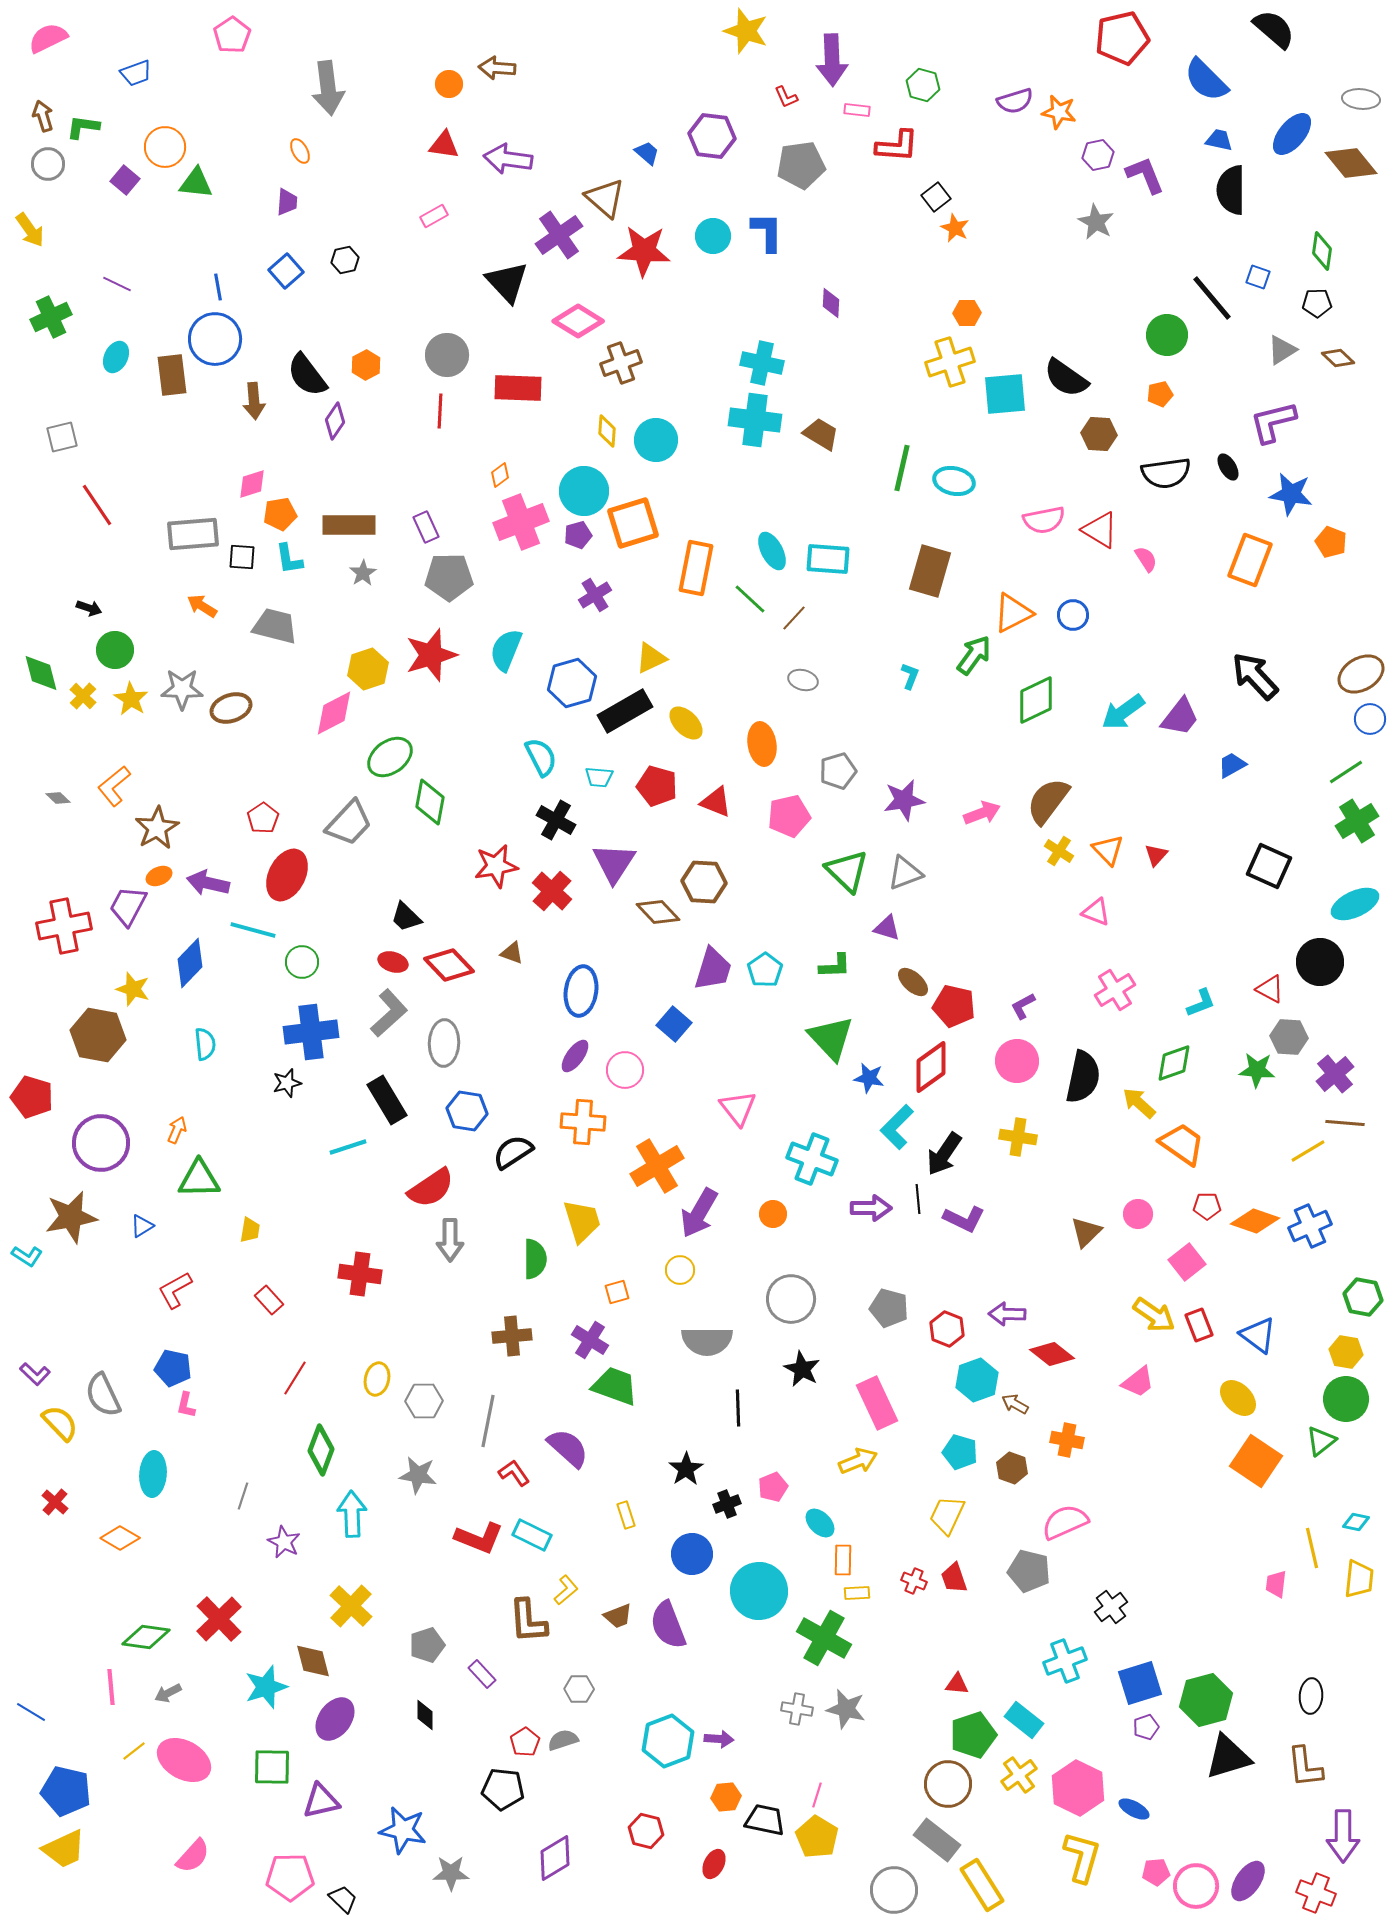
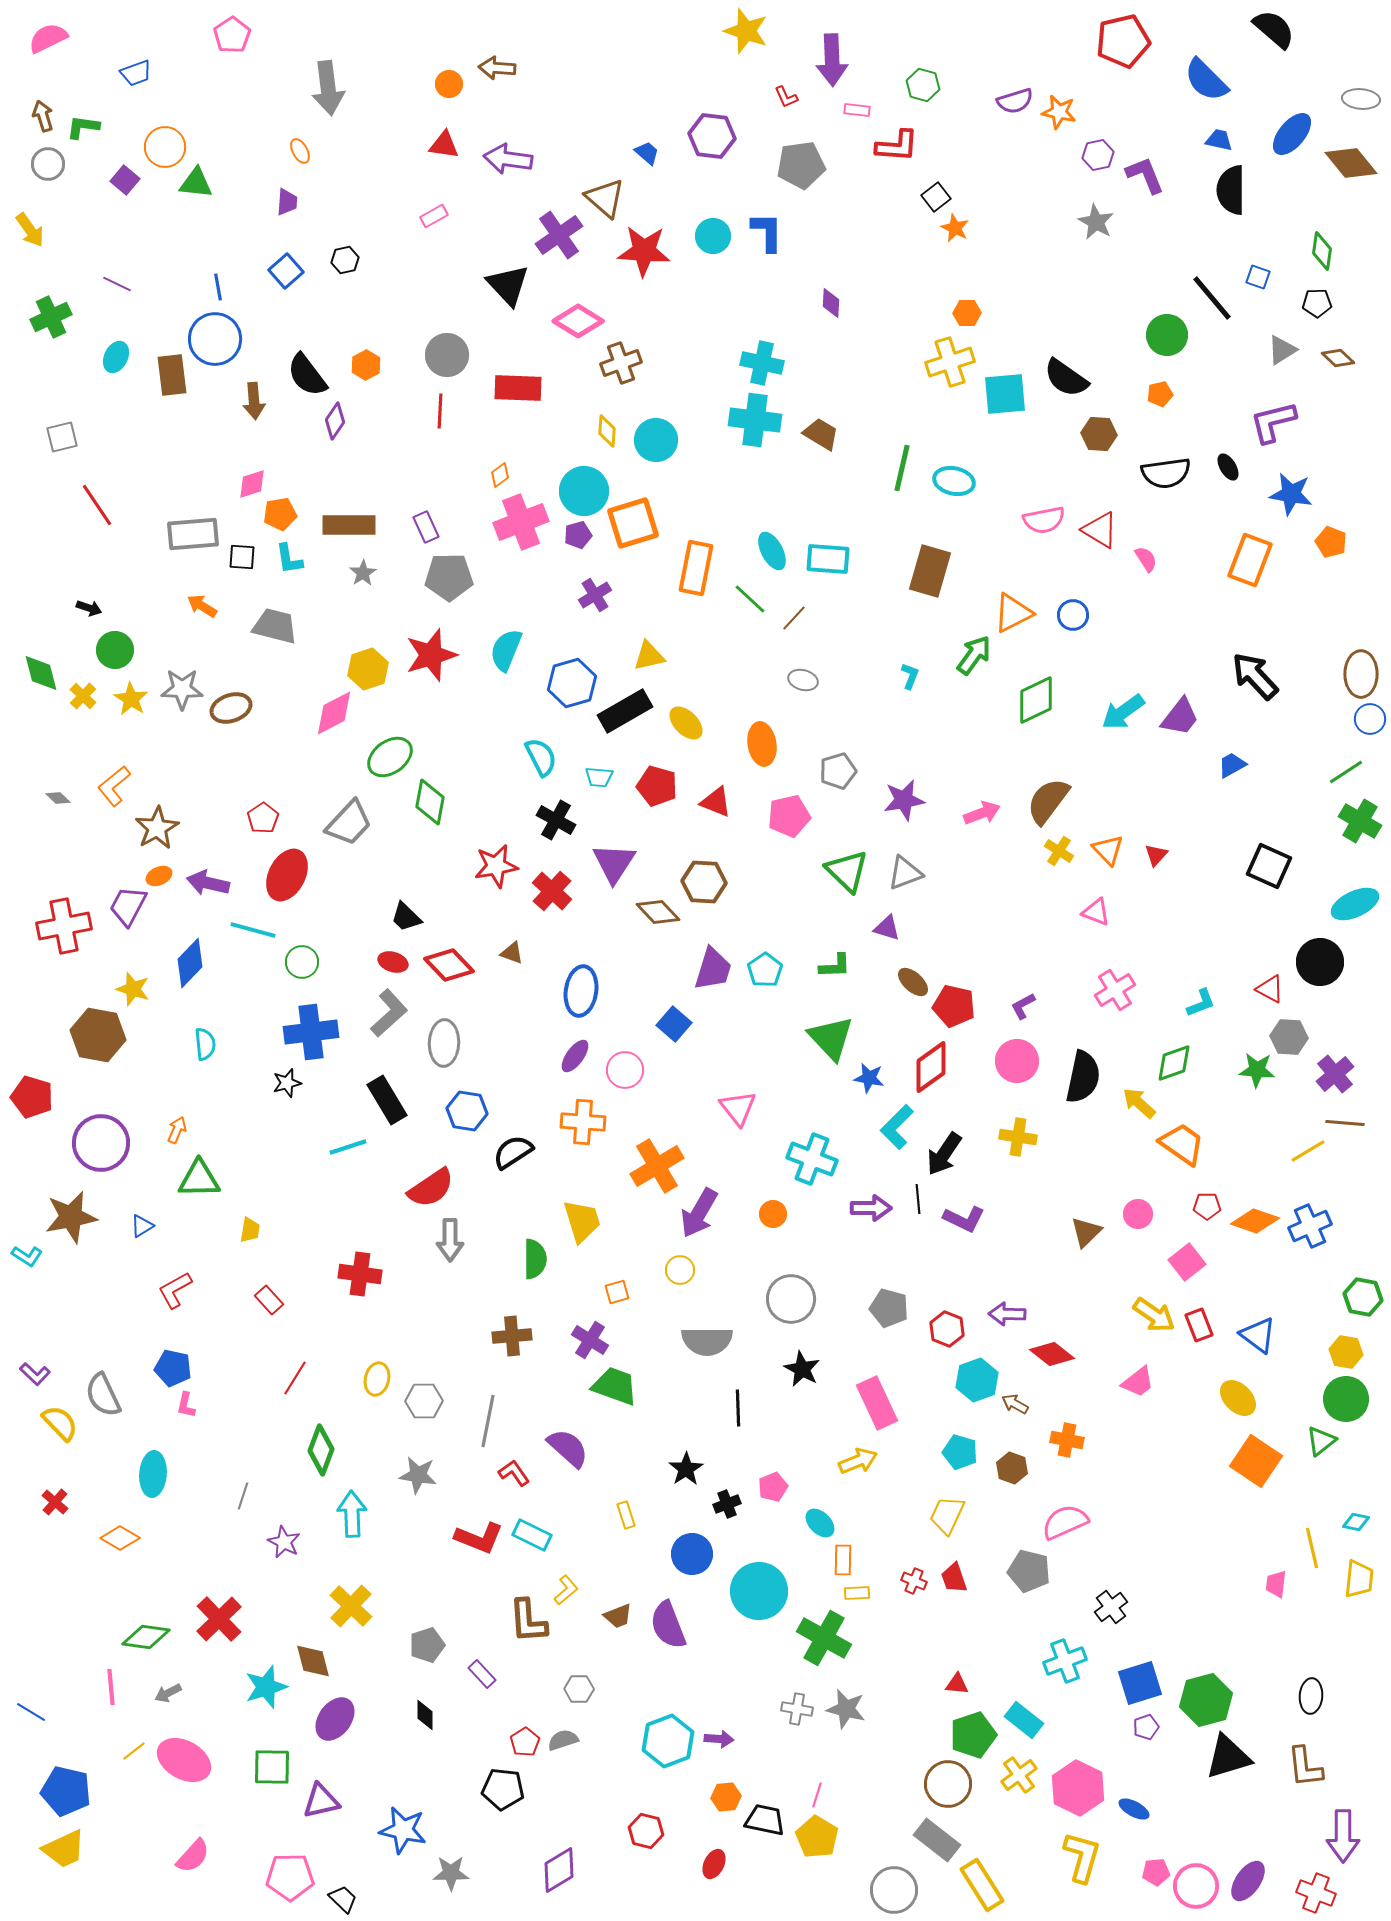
red pentagon at (1122, 38): moved 1 px right, 3 px down
black triangle at (507, 282): moved 1 px right, 3 px down
yellow triangle at (651, 658): moved 2 px left, 2 px up; rotated 12 degrees clockwise
brown ellipse at (1361, 674): rotated 60 degrees counterclockwise
green cross at (1357, 821): moved 3 px right; rotated 27 degrees counterclockwise
purple diamond at (555, 1858): moved 4 px right, 12 px down
